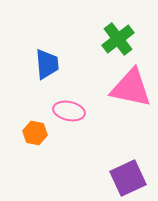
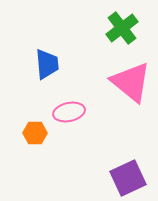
green cross: moved 4 px right, 11 px up
pink triangle: moved 6 px up; rotated 27 degrees clockwise
pink ellipse: moved 1 px down; rotated 24 degrees counterclockwise
orange hexagon: rotated 10 degrees counterclockwise
